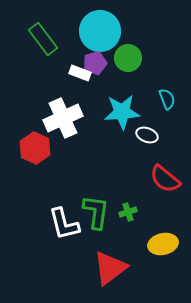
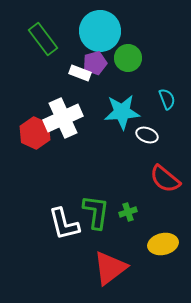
red hexagon: moved 15 px up
